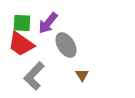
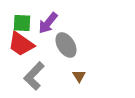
brown triangle: moved 3 px left, 1 px down
